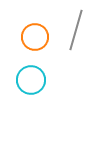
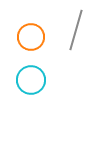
orange circle: moved 4 px left
